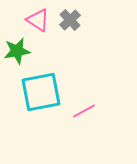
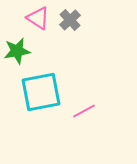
pink triangle: moved 2 px up
